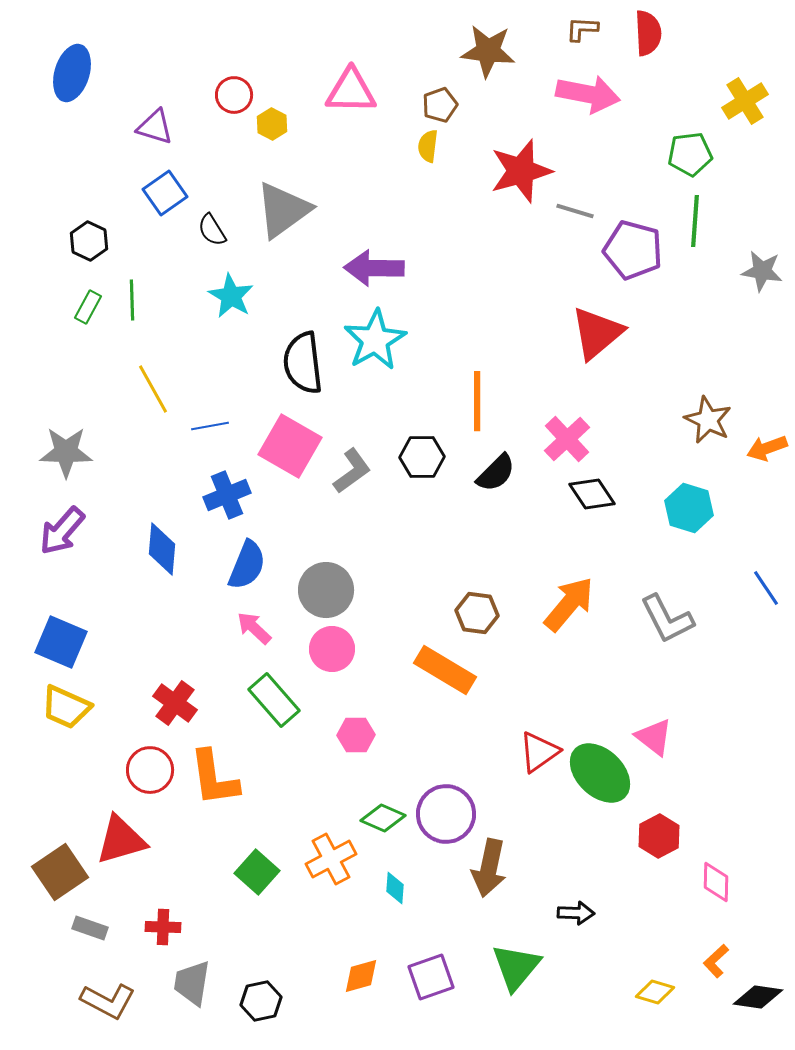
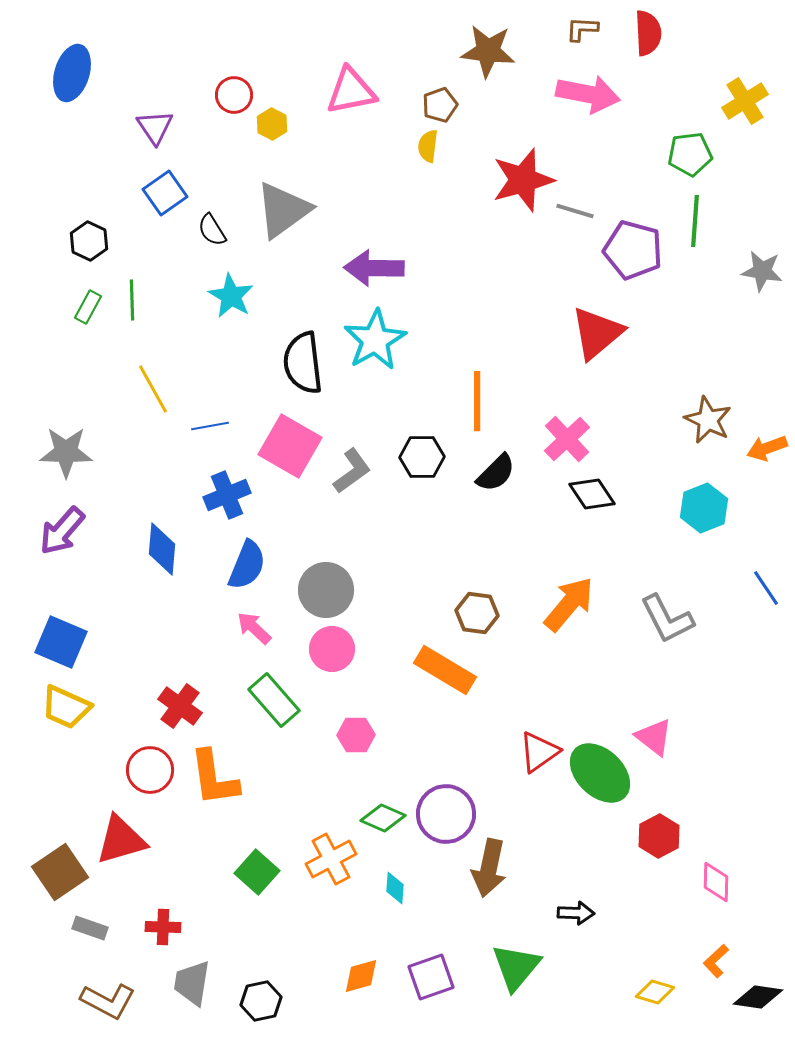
pink triangle at (351, 91): rotated 12 degrees counterclockwise
purple triangle at (155, 127): rotated 39 degrees clockwise
red star at (521, 171): moved 2 px right, 9 px down
cyan hexagon at (689, 508): moved 15 px right; rotated 21 degrees clockwise
red cross at (175, 703): moved 5 px right, 3 px down
